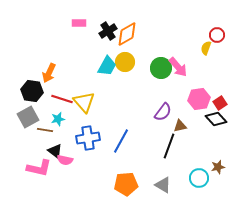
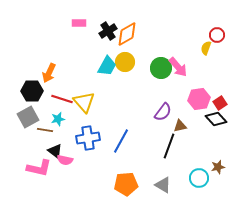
black hexagon: rotated 10 degrees counterclockwise
